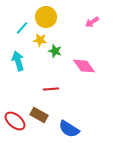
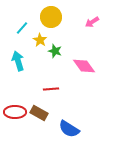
yellow circle: moved 5 px right
yellow star: rotated 24 degrees clockwise
brown rectangle: moved 2 px up
red ellipse: moved 9 px up; rotated 40 degrees counterclockwise
